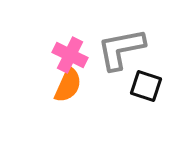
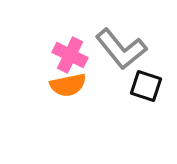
gray L-shape: rotated 118 degrees counterclockwise
orange semicircle: rotated 54 degrees clockwise
